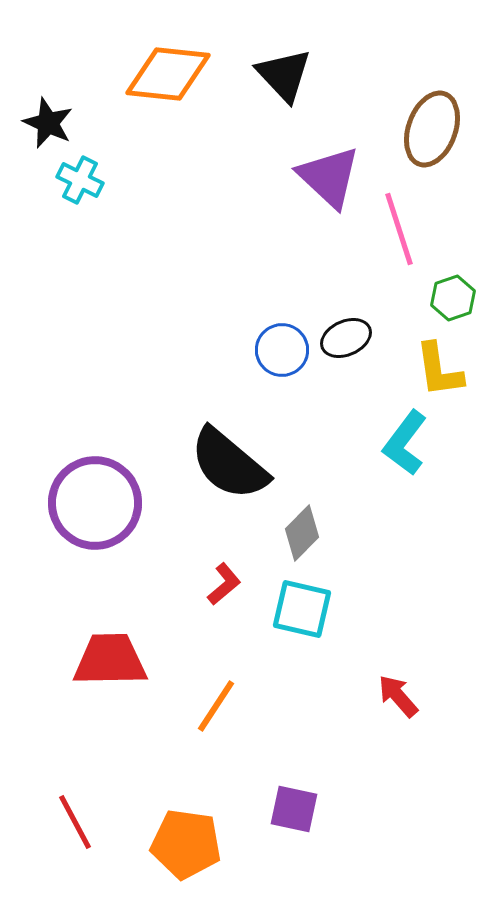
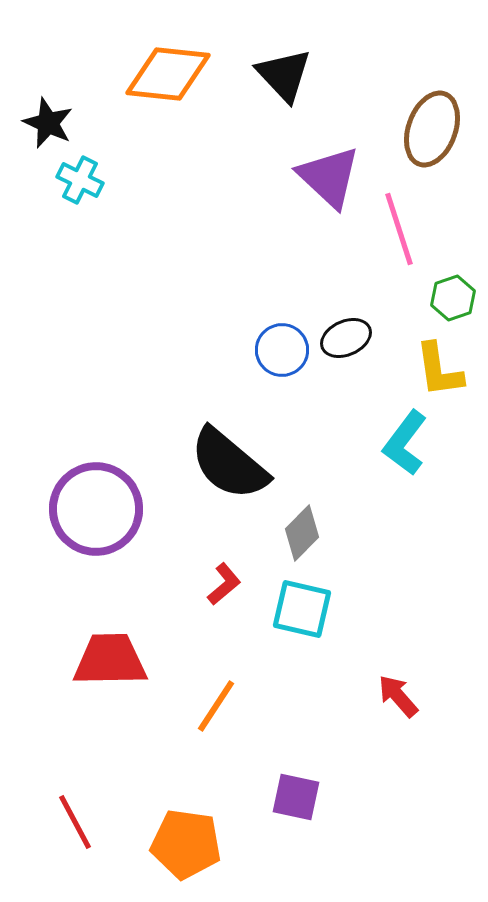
purple circle: moved 1 px right, 6 px down
purple square: moved 2 px right, 12 px up
